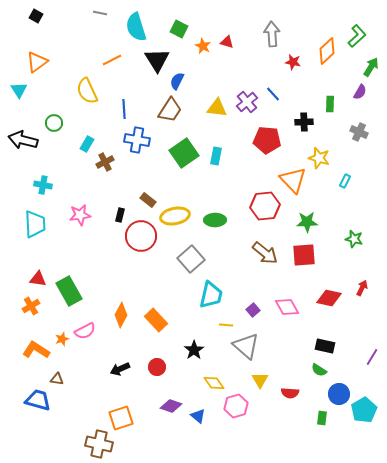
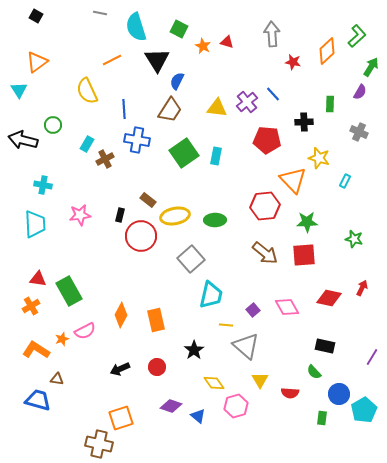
green circle at (54, 123): moved 1 px left, 2 px down
brown cross at (105, 162): moved 3 px up
orange rectangle at (156, 320): rotated 30 degrees clockwise
green semicircle at (319, 370): moved 5 px left, 2 px down; rotated 14 degrees clockwise
